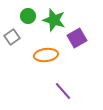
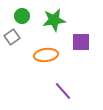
green circle: moved 6 px left
green star: rotated 25 degrees counterclockwise
purple square: moved 4 px right, 4 px down; rotated 30 degrees clockwise
